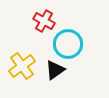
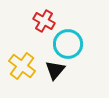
yellow cross: rotated 16 degrees counterclockwise
black triangle: rotated 15 degrees counterclockwise
